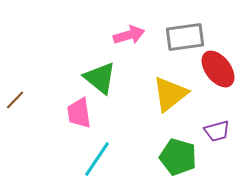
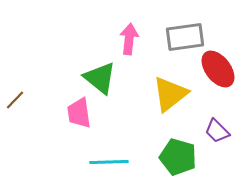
pink arrow: moved 4 px down; rotated 68 degrees counterclockwise
purple trapezoid: rotated 60 degrees clockwise
cyan line: moved 12 px right, 3 px down; rotated 54 degrees clockwise
